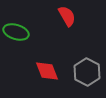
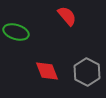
red semicircle: rotated 10 degrees counterclockwise
